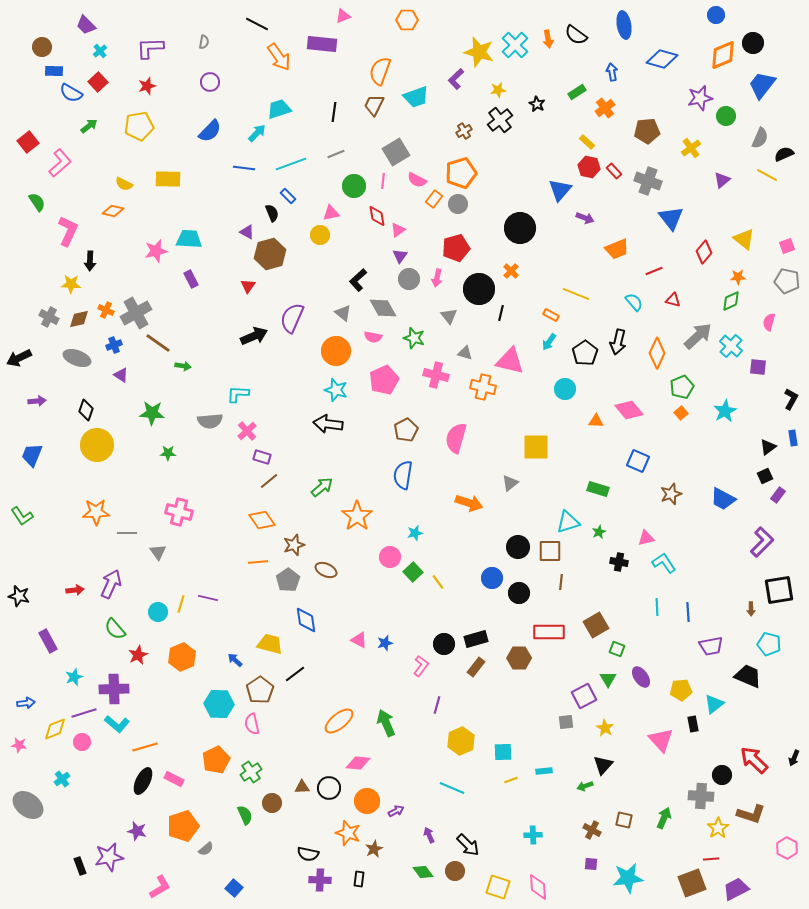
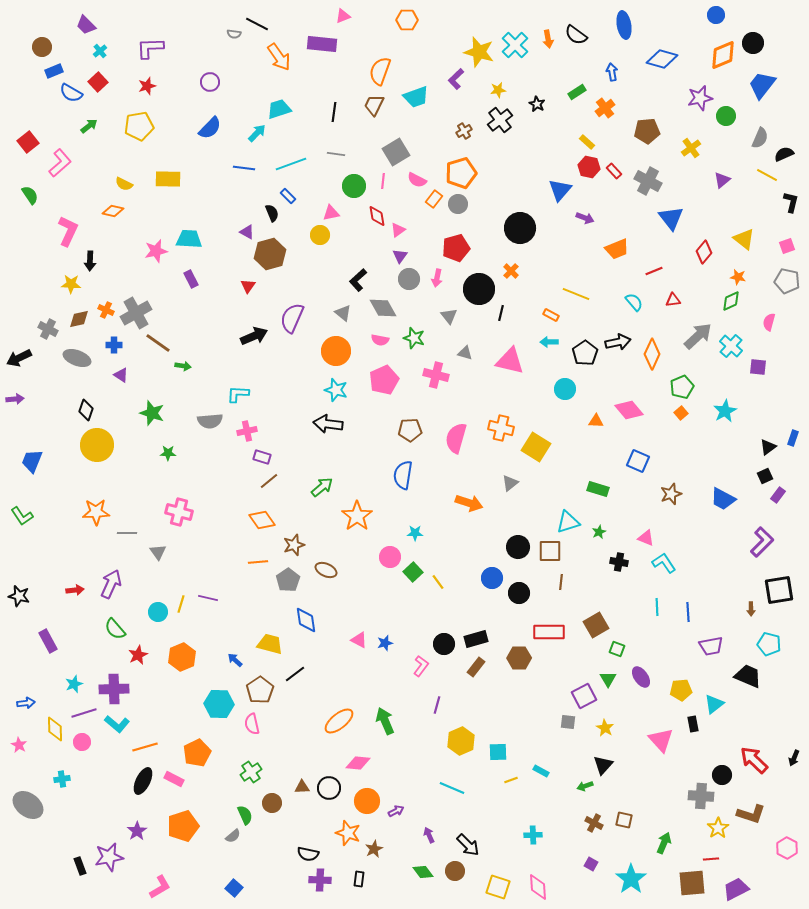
gray semicircle at (204, 42): moved 30 px right, 8 px up; rotated 88 degrees clockwise
blue rectangle at (54, 71): rotated 24 degrees counterclockwise
blue semicircle at (210, 131): moved 3 px up
gray line at (336, 154): rotated 30 degrees clockwise
gray cross at (648, 181): rotated 8 degrees clockwise
green semicircle at (37, 202): moved 7 px left, 7 px up
orange star at (738, 277): rotated 14 degrees clockwise
red triangle at (673, 300): rotated 21 degrees counterclockwise
gray cross at (49, 317): moved 1 px left, 12 px down
pink semicircle at (373, 337): moved 7 px right, 3 px down
cyan arrow at (549, 342): rotated 54 degrees clockwise
black arrow at (618, 342): rotated 115 degrees counterclockwise
blue cross at (114, 345): rotated 21 degrees clockwise
orange diamond at (657, 353): moved 5 px left, 1 px down
orange cross at (483, 387): moved 18 px right, 41 px down
black L-shape at (791, 399): moved 197 px up; rotated 15 degrees counterclockwise
purple arrow at (37, 401): moved 22 px left, 2 px up
green star at (152, 413): rotated 15 degrees clockwise
brown pentagon at (406, 430): moved 4 px right; rotated 25 degrees clockwise
pink cross at (247, 431): rotated 30 degrees clockwise
blue rectangle at (793, 438): rotated 28 degrees clockwise
yellow square at (536, 447): rotated 32 degrees clockwise
blue trapezoid at (32, 455): moved 6 px down
cyan star at (415, 533): rotated 14 degrees clockwise
pink triangle at (646, 538): rotated 36 degrees clockwise
cyan star at (74, 677): moved 7 px down
gray square at (566, 722): moved 2 px right; rotated 14 degrees clockwise
green arrow at (386, 723): moved 1 px left, 2 px up
yellow diamond at (55, 729): rotated 70 degrees counterclockwise
pink star at (19, 745): rotated 21 degrees clockwise
cyan square at (503, 752): moved 5 px left
orange pentagon at (216, 760): moved 19 px left, 7 px up
cyan rectangle at (544, 771): moved 3 px left; rotated 35 degrees clockwise
cyan cross at (62, 779): rotated 28 degrees clockwise
green arrow at (664, 818): moved 25 px down
brown cross at (592, 830): moved 2 px right, 7 px up
purple star at (137, 831): rotated 24 degrees clockwise
gray semicircle at (206, 849): moved 27 px right, 13 px up
purple square at (591, 864): rotated 24 degrees clockwise
cyan star at (628, 878): moved 3 px right, 1 px down; rotated 28 degrees counterclockwise
brown square at (692, 883): rotated 16 degrees clockwise
